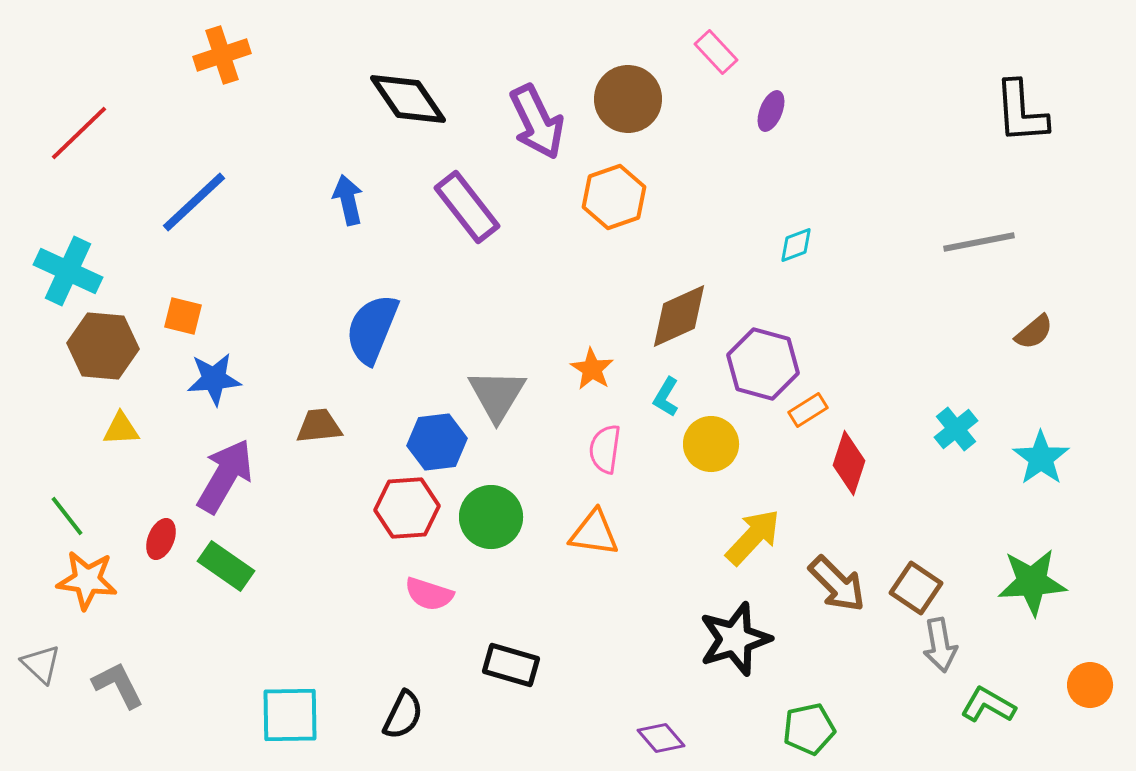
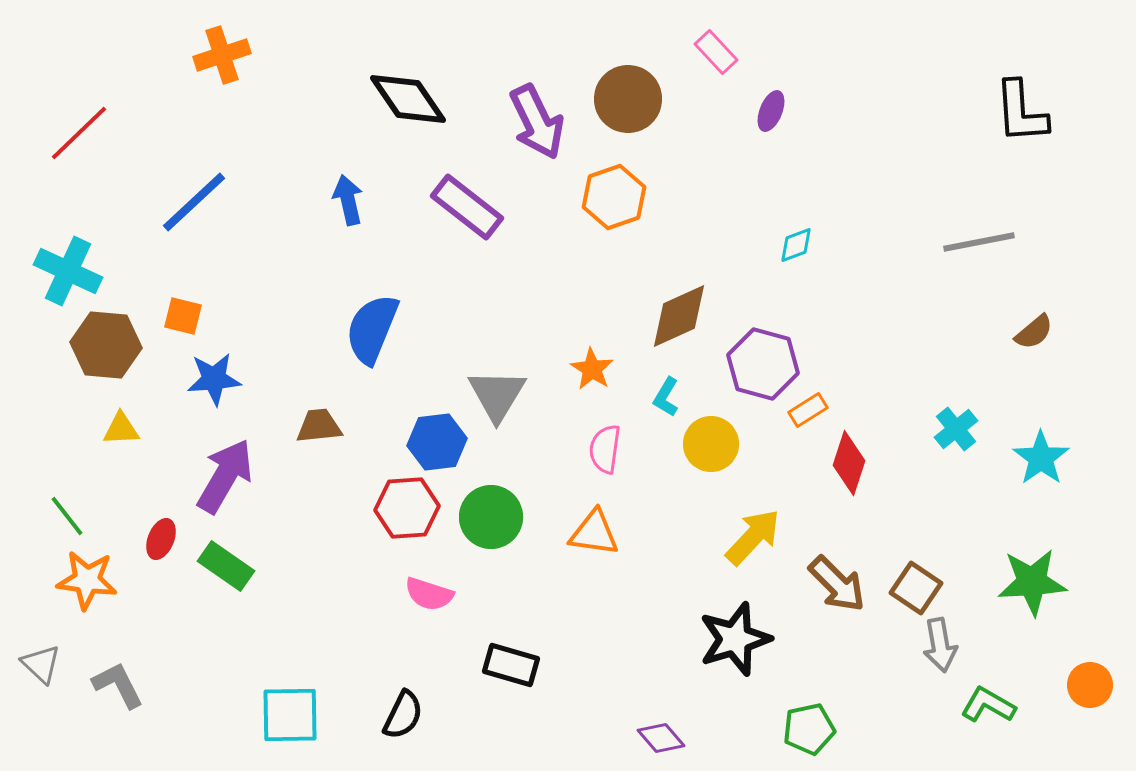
purple rectangle at (467, 207): rotated 14 degrees counterclockwise
brown hexagon at (103, 346): moved 3 px right, 1 px up
